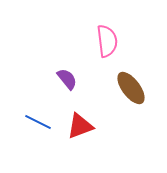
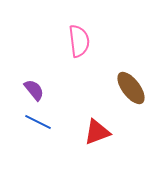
pink semicircle: moved 28 px left
purple semicircle: moved 33 px left, 11 px down
red triangle: moved 17 px right, 6 px down
